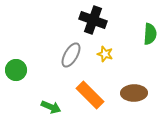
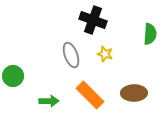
gray ellipse: rotated 50 degrees counterclockwise
green circle: moved 3 px left, 6 px down
green arrow: moved 2 px left, 6 px up; rotated 24 degrees counterclockwise
